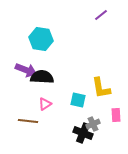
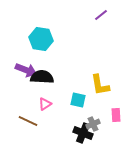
yellow L-shape: moved 1 px left, 3 px up
brown line: rotated 18 degrees clockwise
